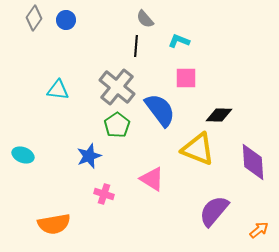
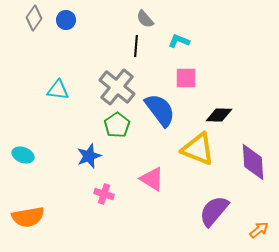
orange semicircle: moved 26 px left, 7 px up
